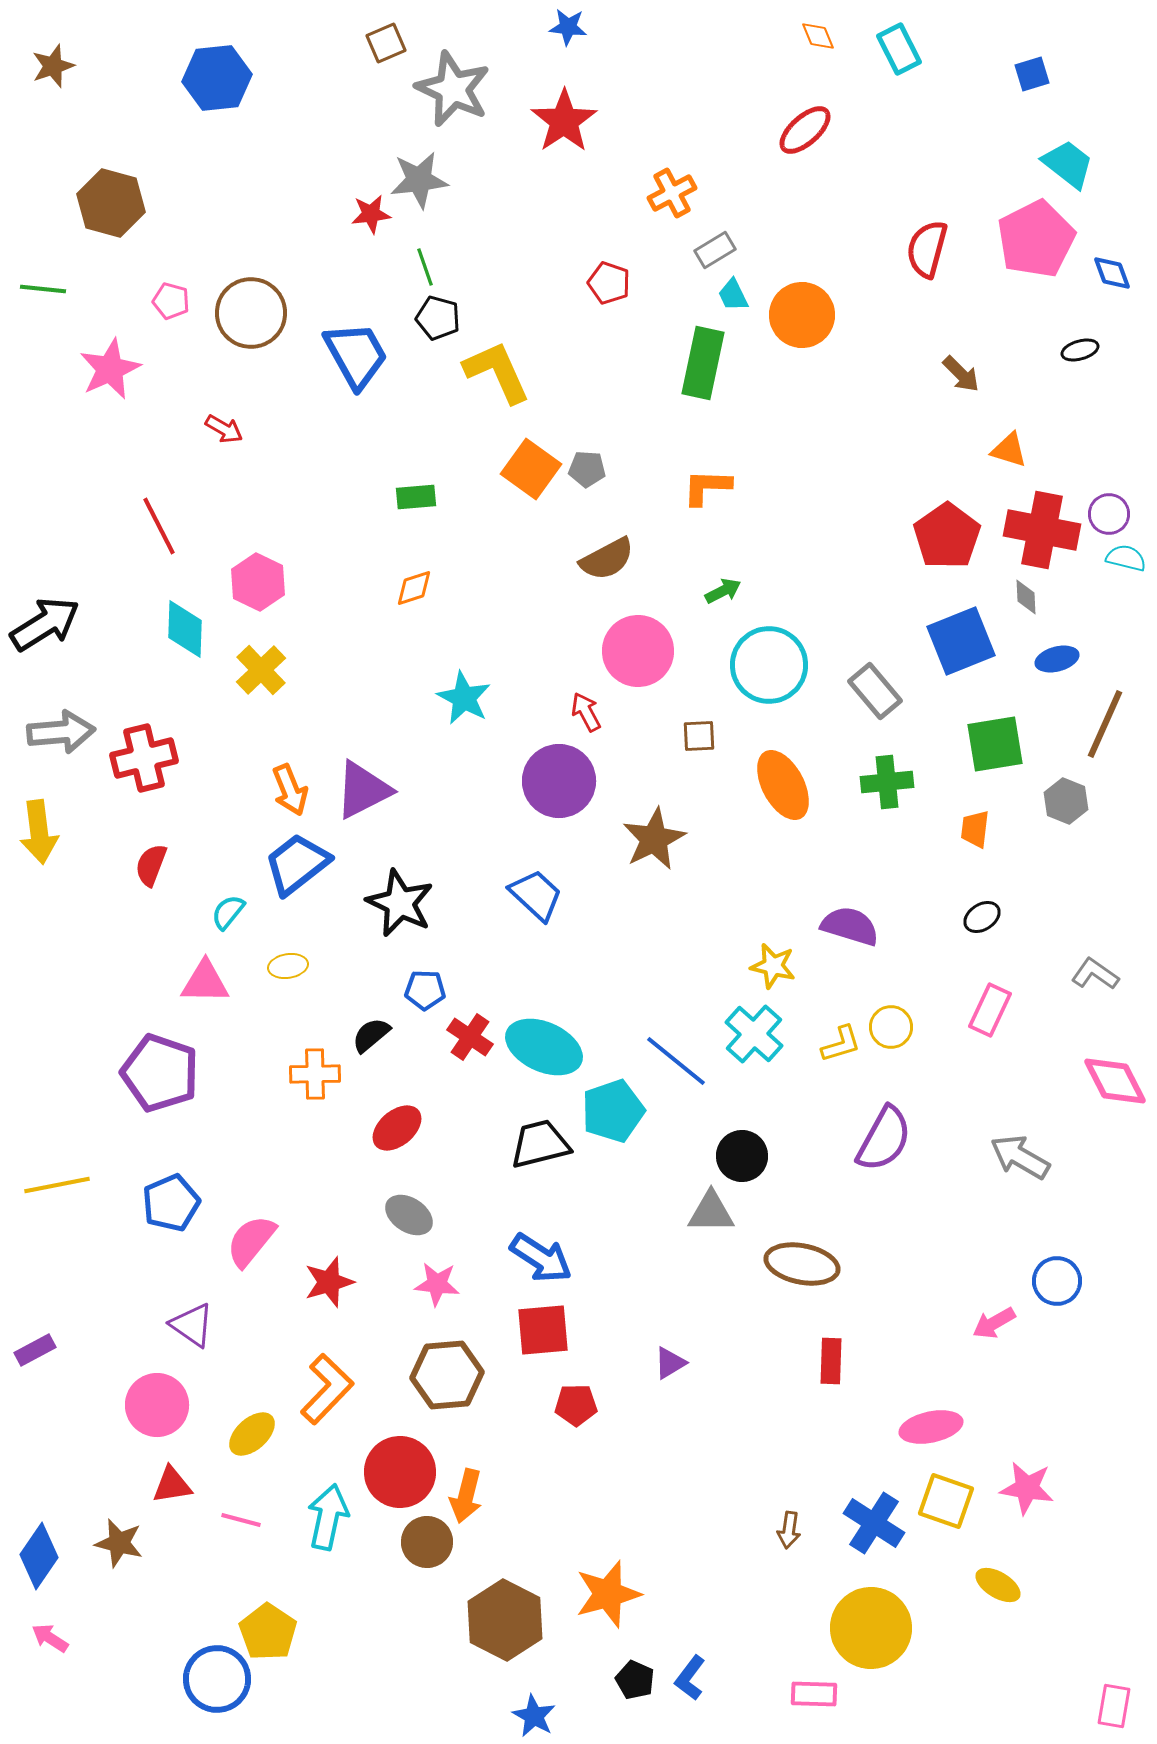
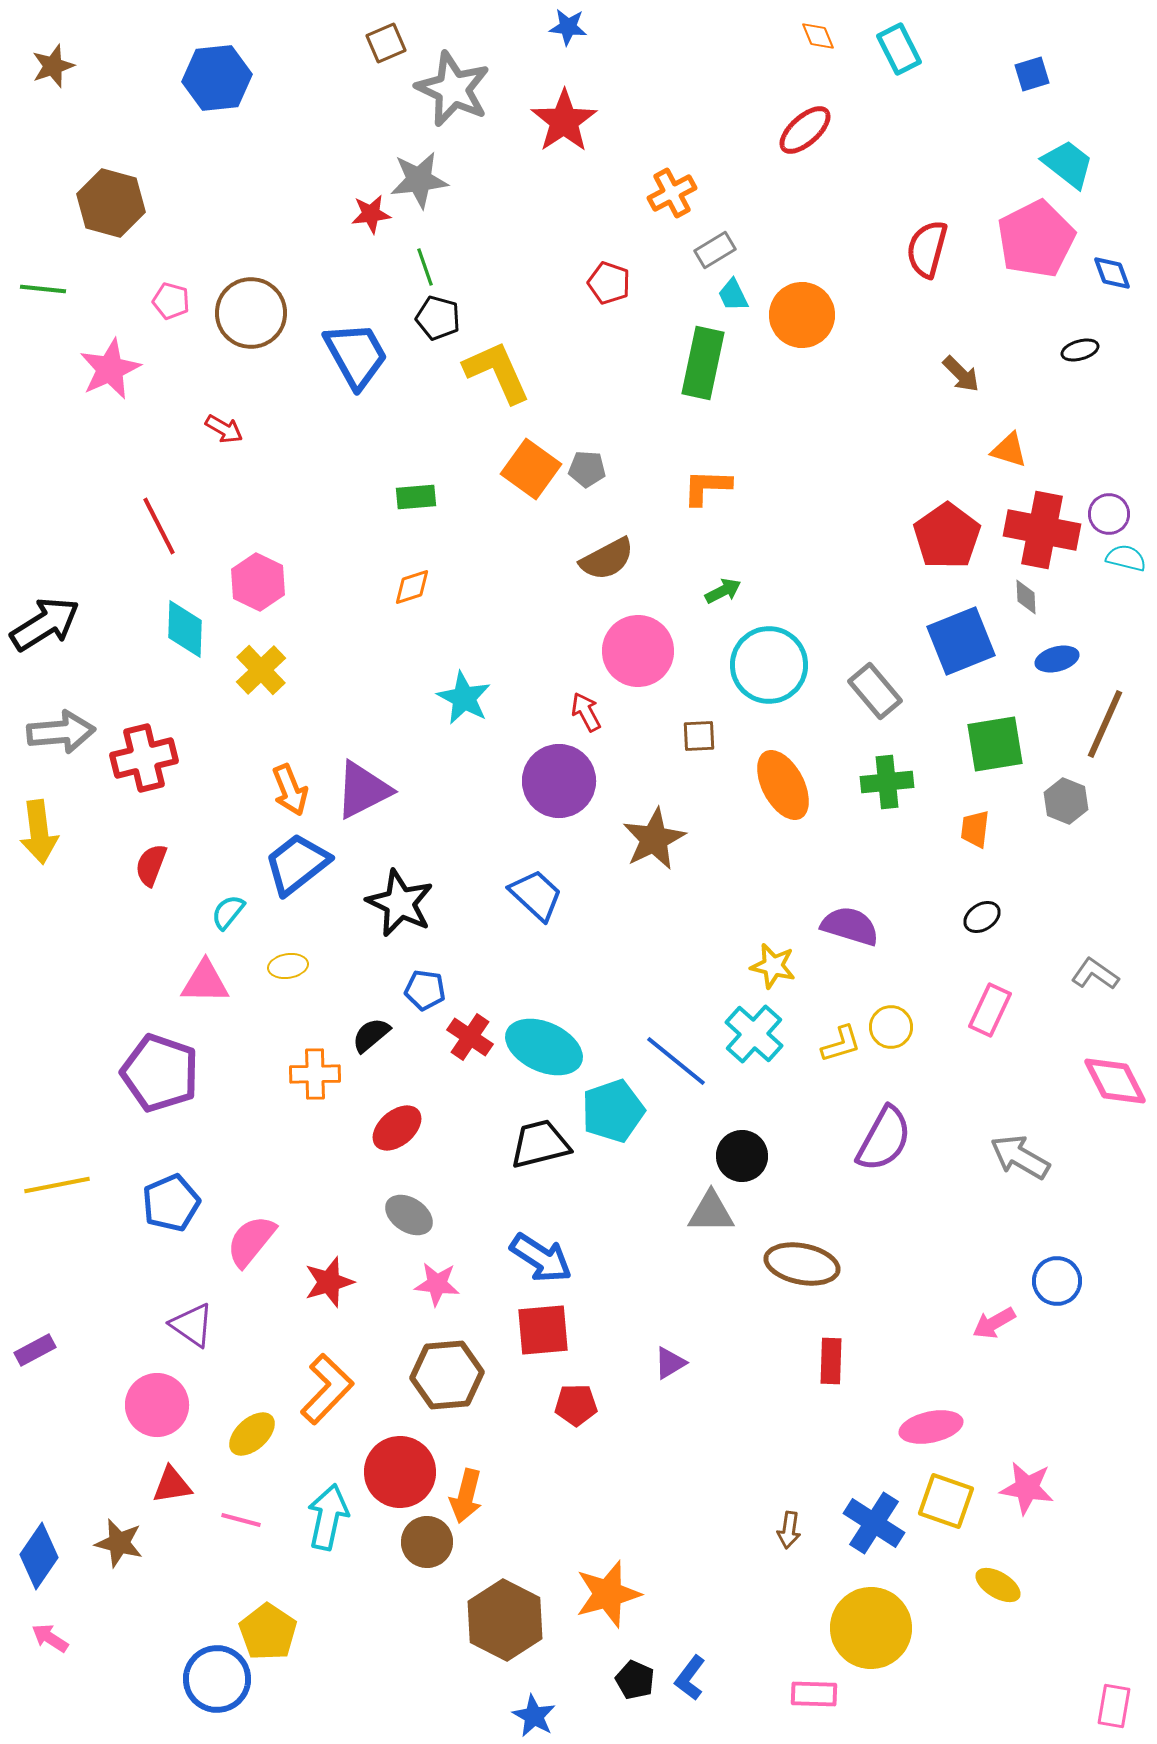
orange diamond at (414, 588): moved 2 px left, 1 px up
blue pentagon at (425, 990): rotated 6 degrees clockwise
